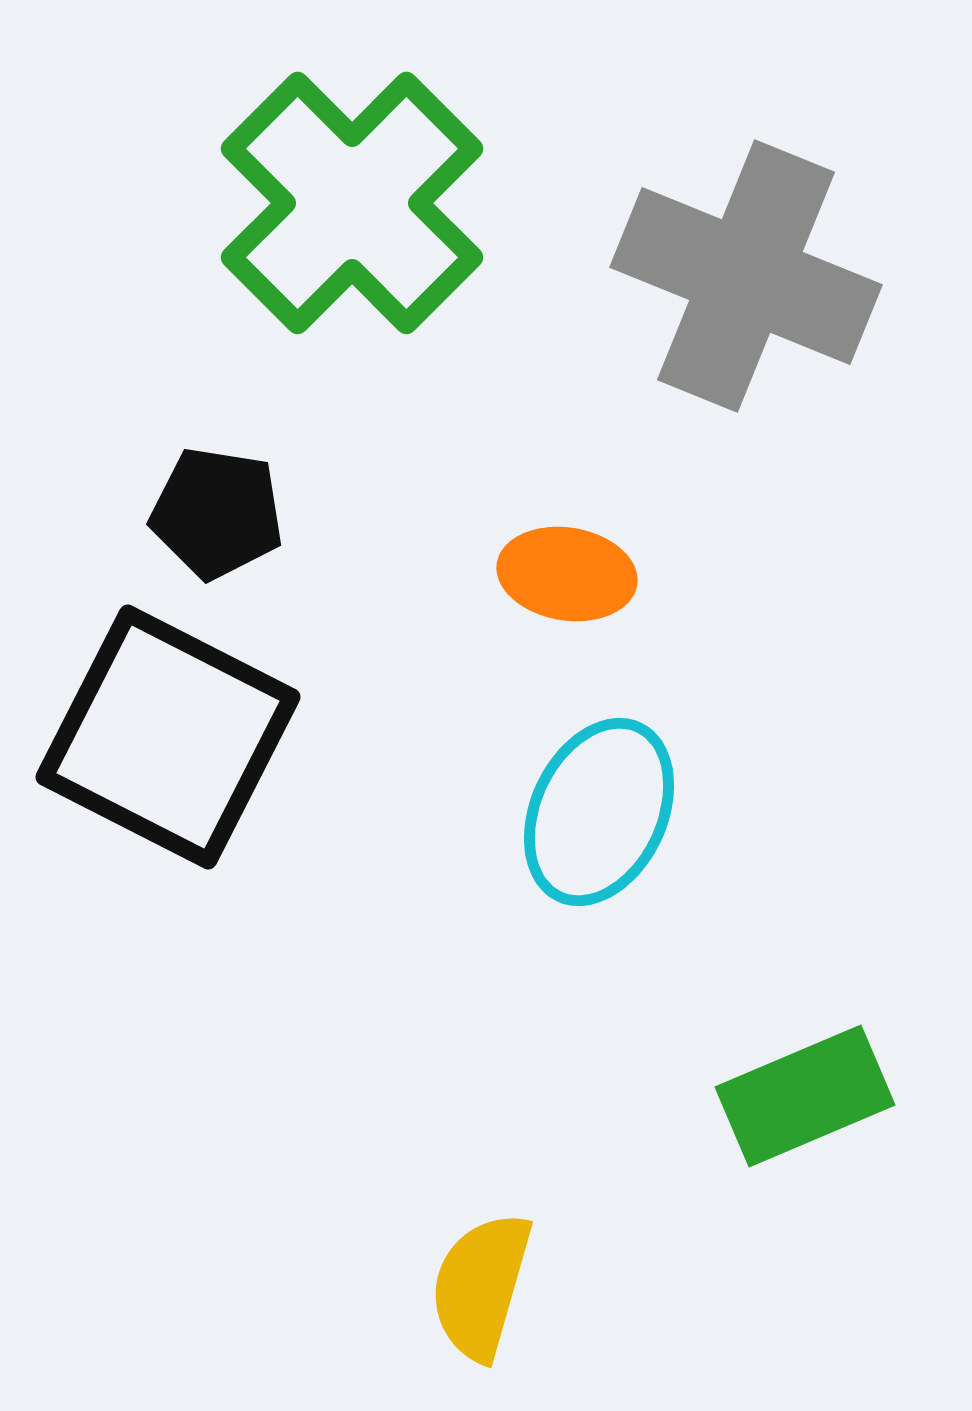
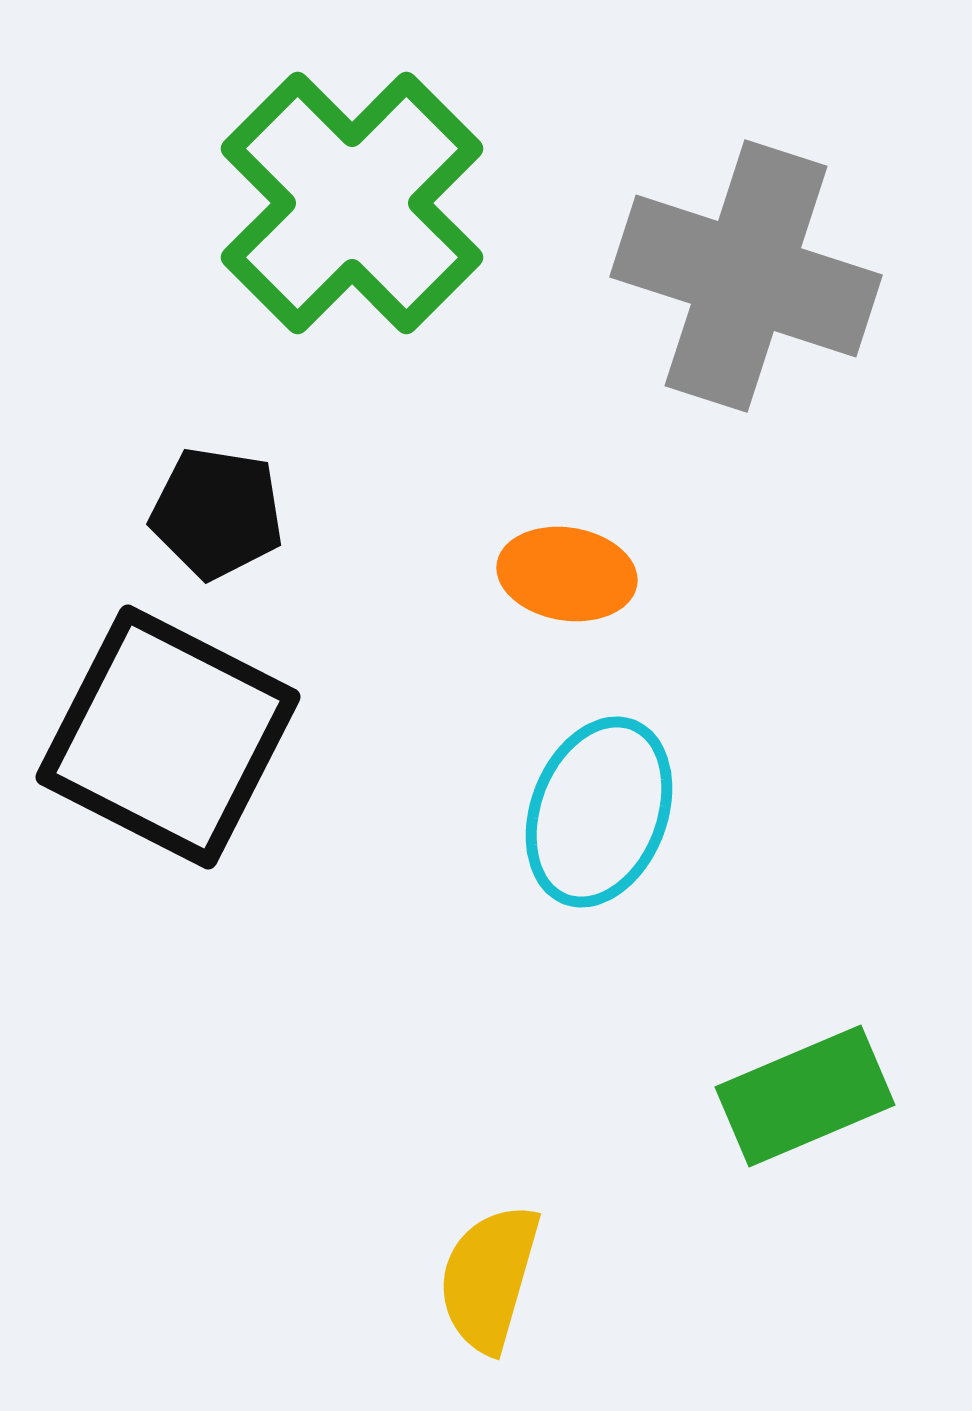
gray cross: rotated 4 degrees counterclockwise
cyan ellipse: rotated 4 degrees counterclockwise
yellow semicircle: moved 8 px right, 8 px up
